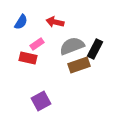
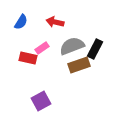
pink rectangle: moved 5 px right, 4 px down
